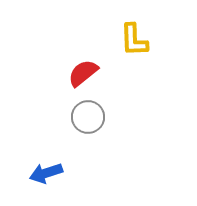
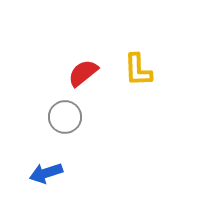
yellow L-shape: moved 4 px right, 30 px down
gray circle: moved 23 px left
